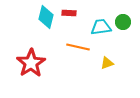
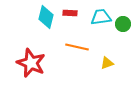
red rectangle: moved 1 px right
green circle: moved 2 px down
cyan trapezoid: moved 10 px up
orange line: moved 1 px left
red star: rotated 16 degrees counterclockwise
